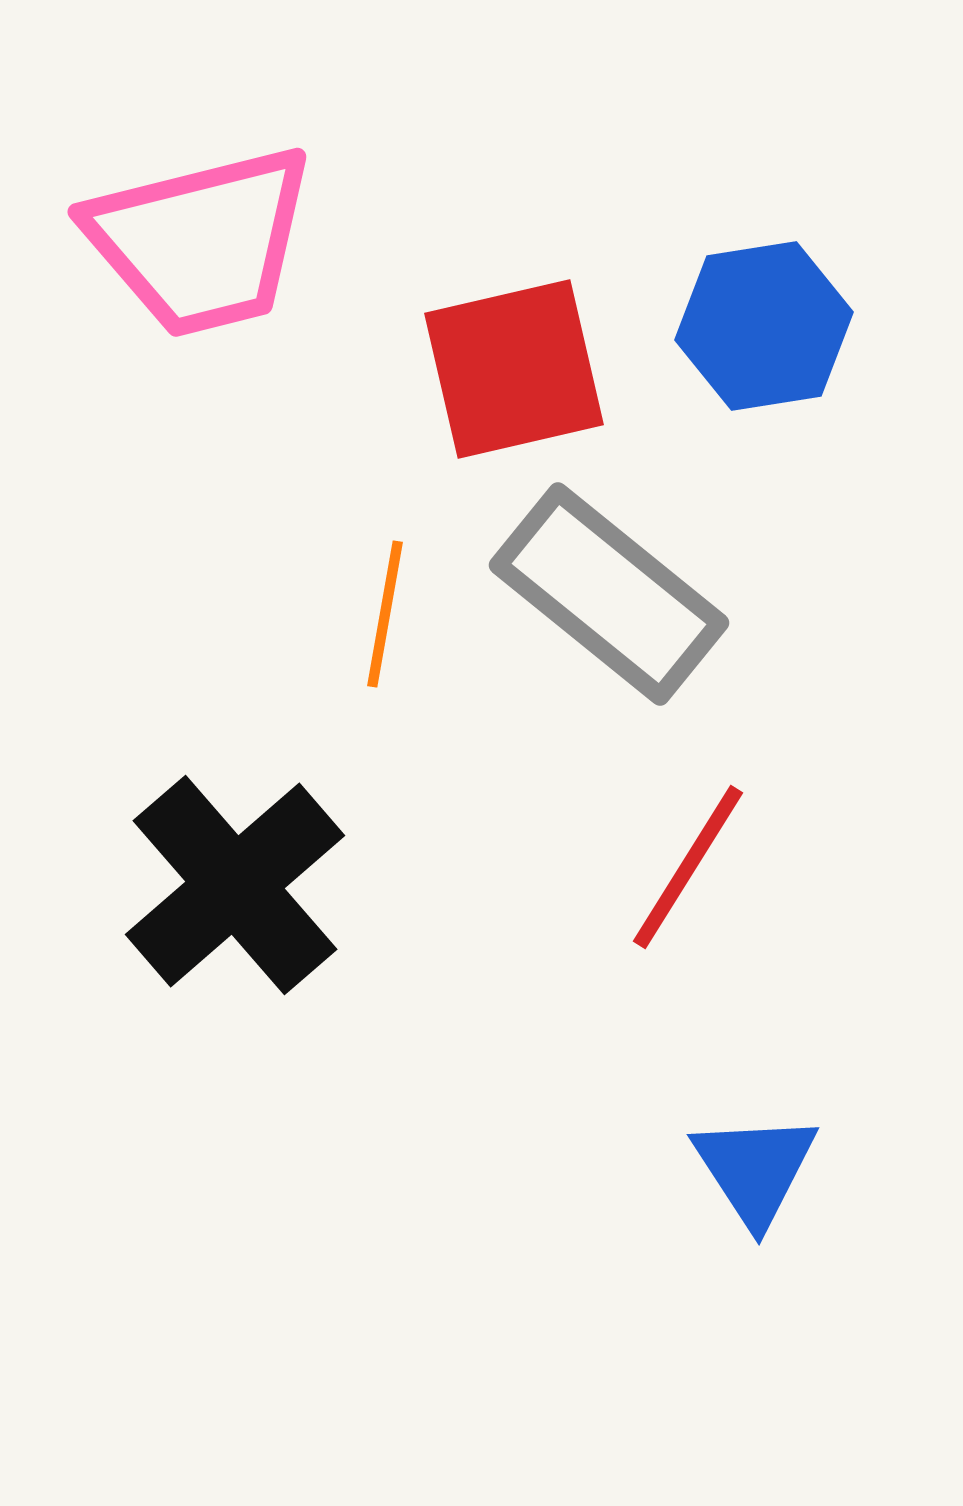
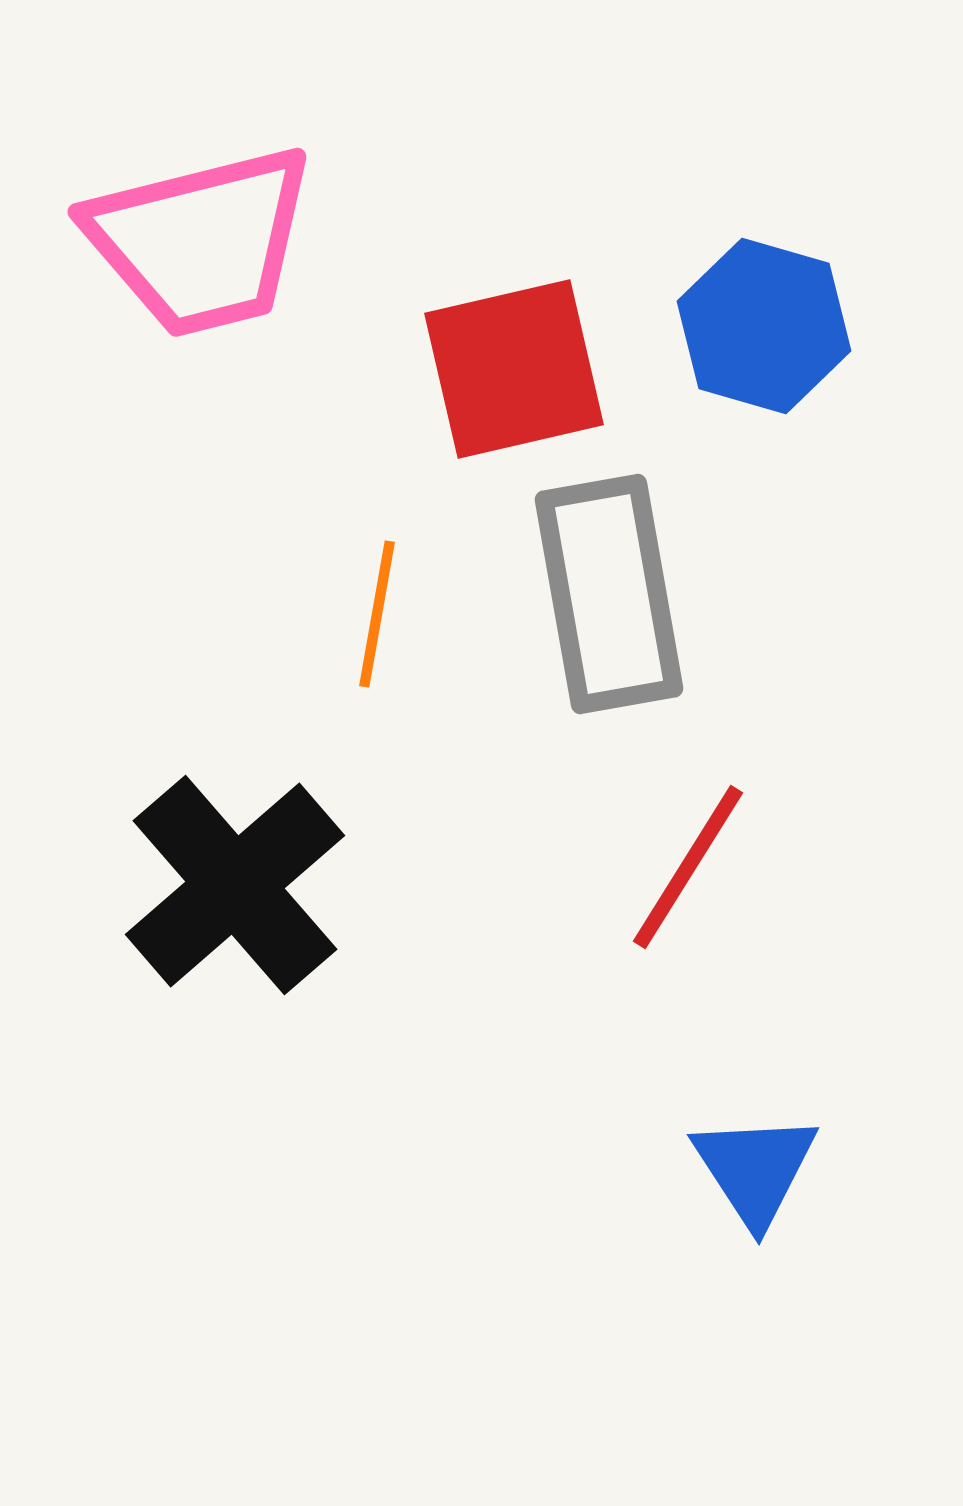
blue hexagon: rotated 25 degrees clockwise
gray rectangle: rotated 41 degrees clockwise
orange line: moved 8 px left
